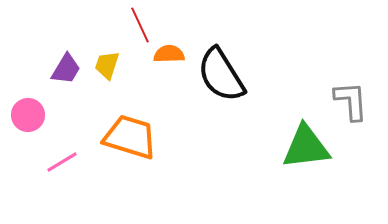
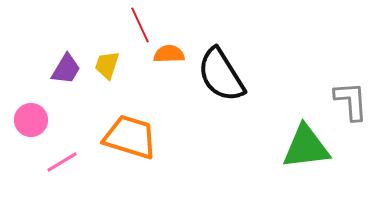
pink circle: moved 3 px right, 5 px down
